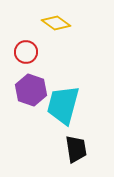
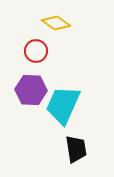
red circle: moved 10 px right, 1 px up
purple hexagon: rotated 16 degrees counterclockwise
cyan trapezoid: rotated 9 degrees clockwise
